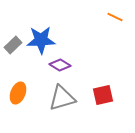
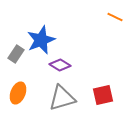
blue star: rotated 20 degrees counterclockwise
gray rectangle: moved 3 px right, 9 px down; rotated 12 degrees counterclockwise
